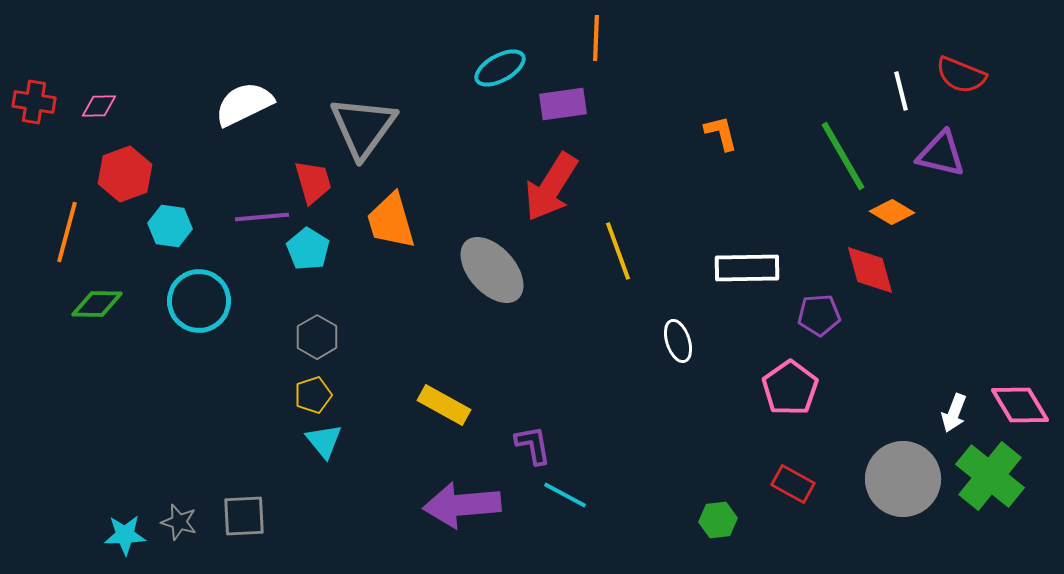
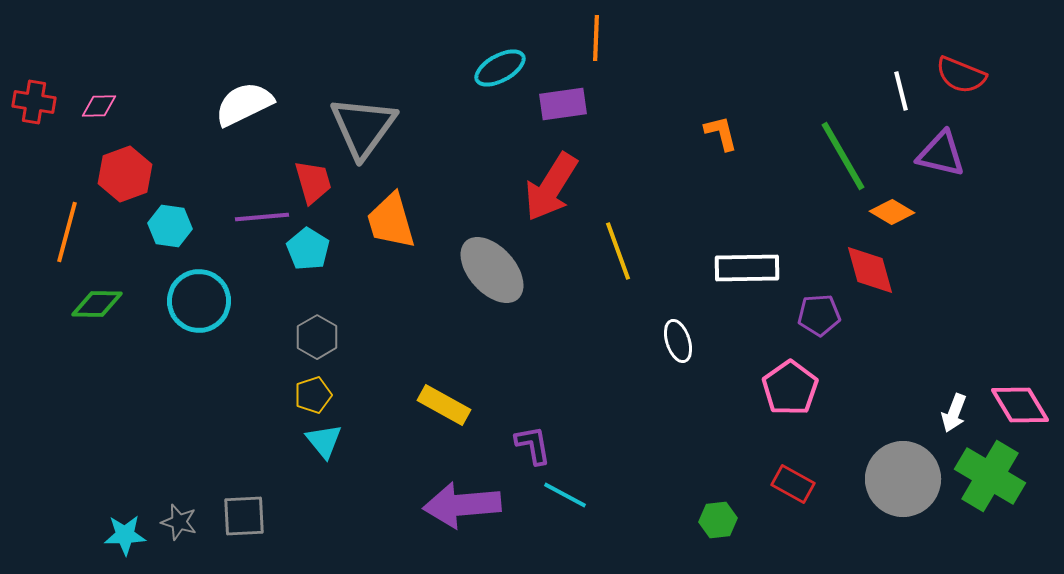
green cross at (990, 476): rotated 8 degrees counterclockwise
